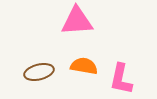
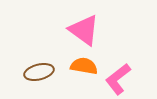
pink triangle: moved 7 px right, 9 px down; rotated 40 degrees clockwise
pink L-shape: moved 3 px left; rotated 40 degrees clockwise
